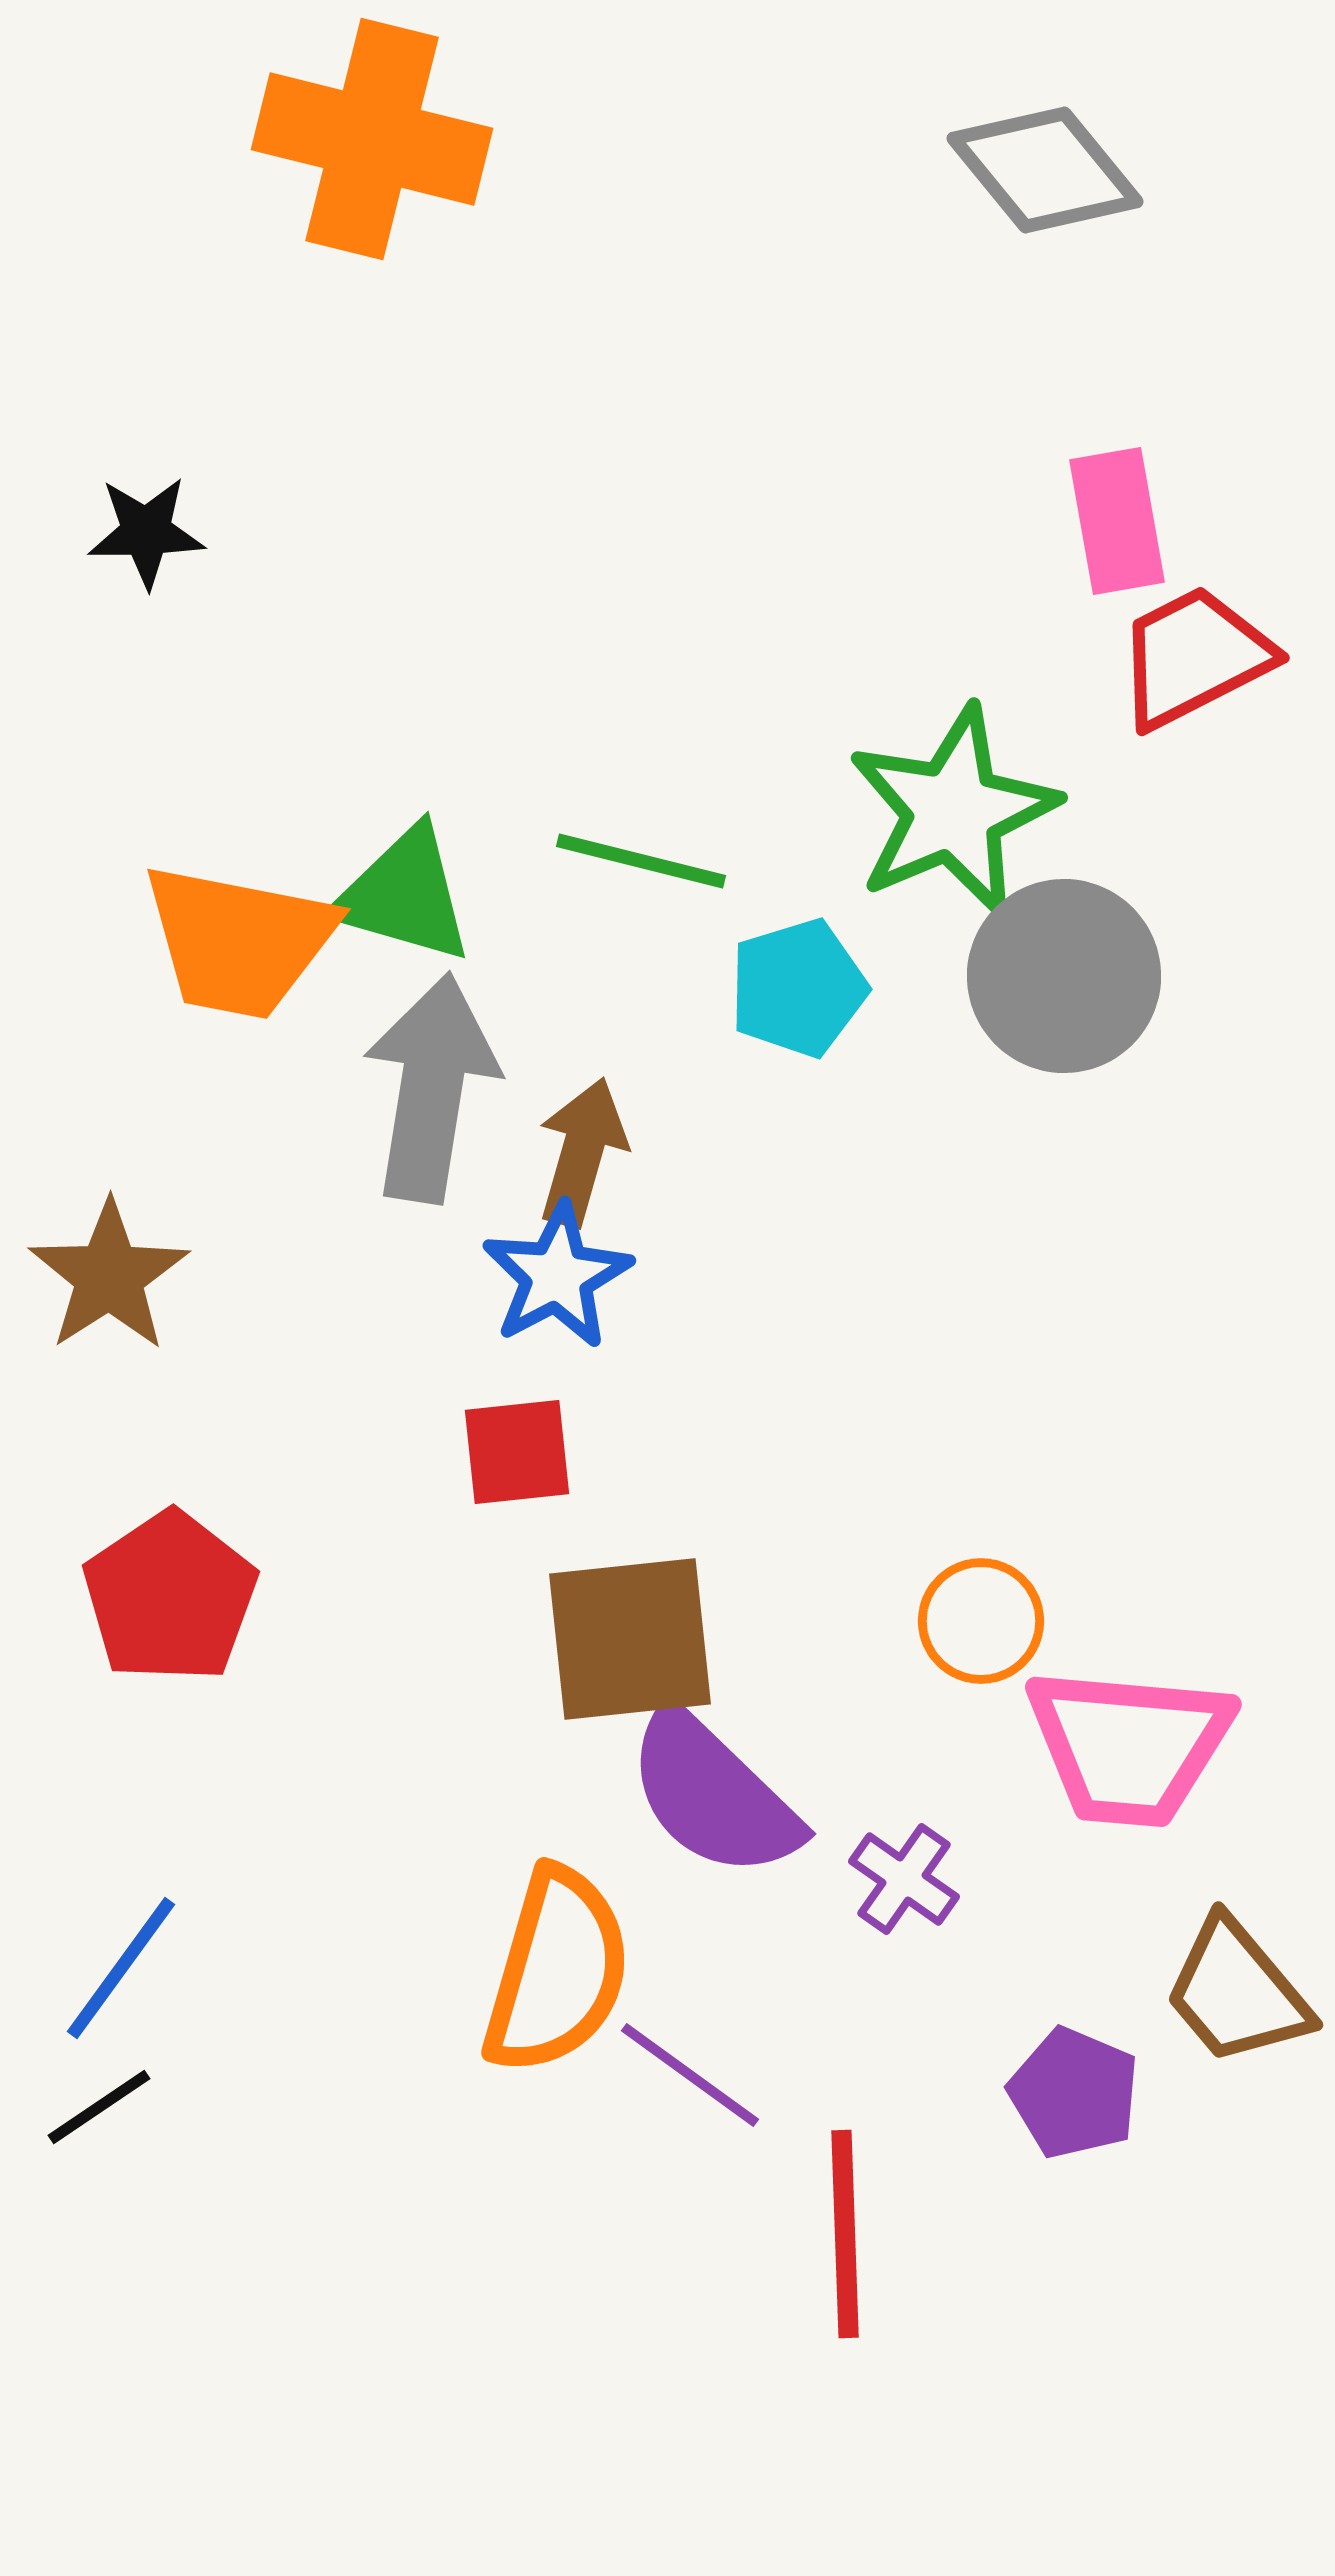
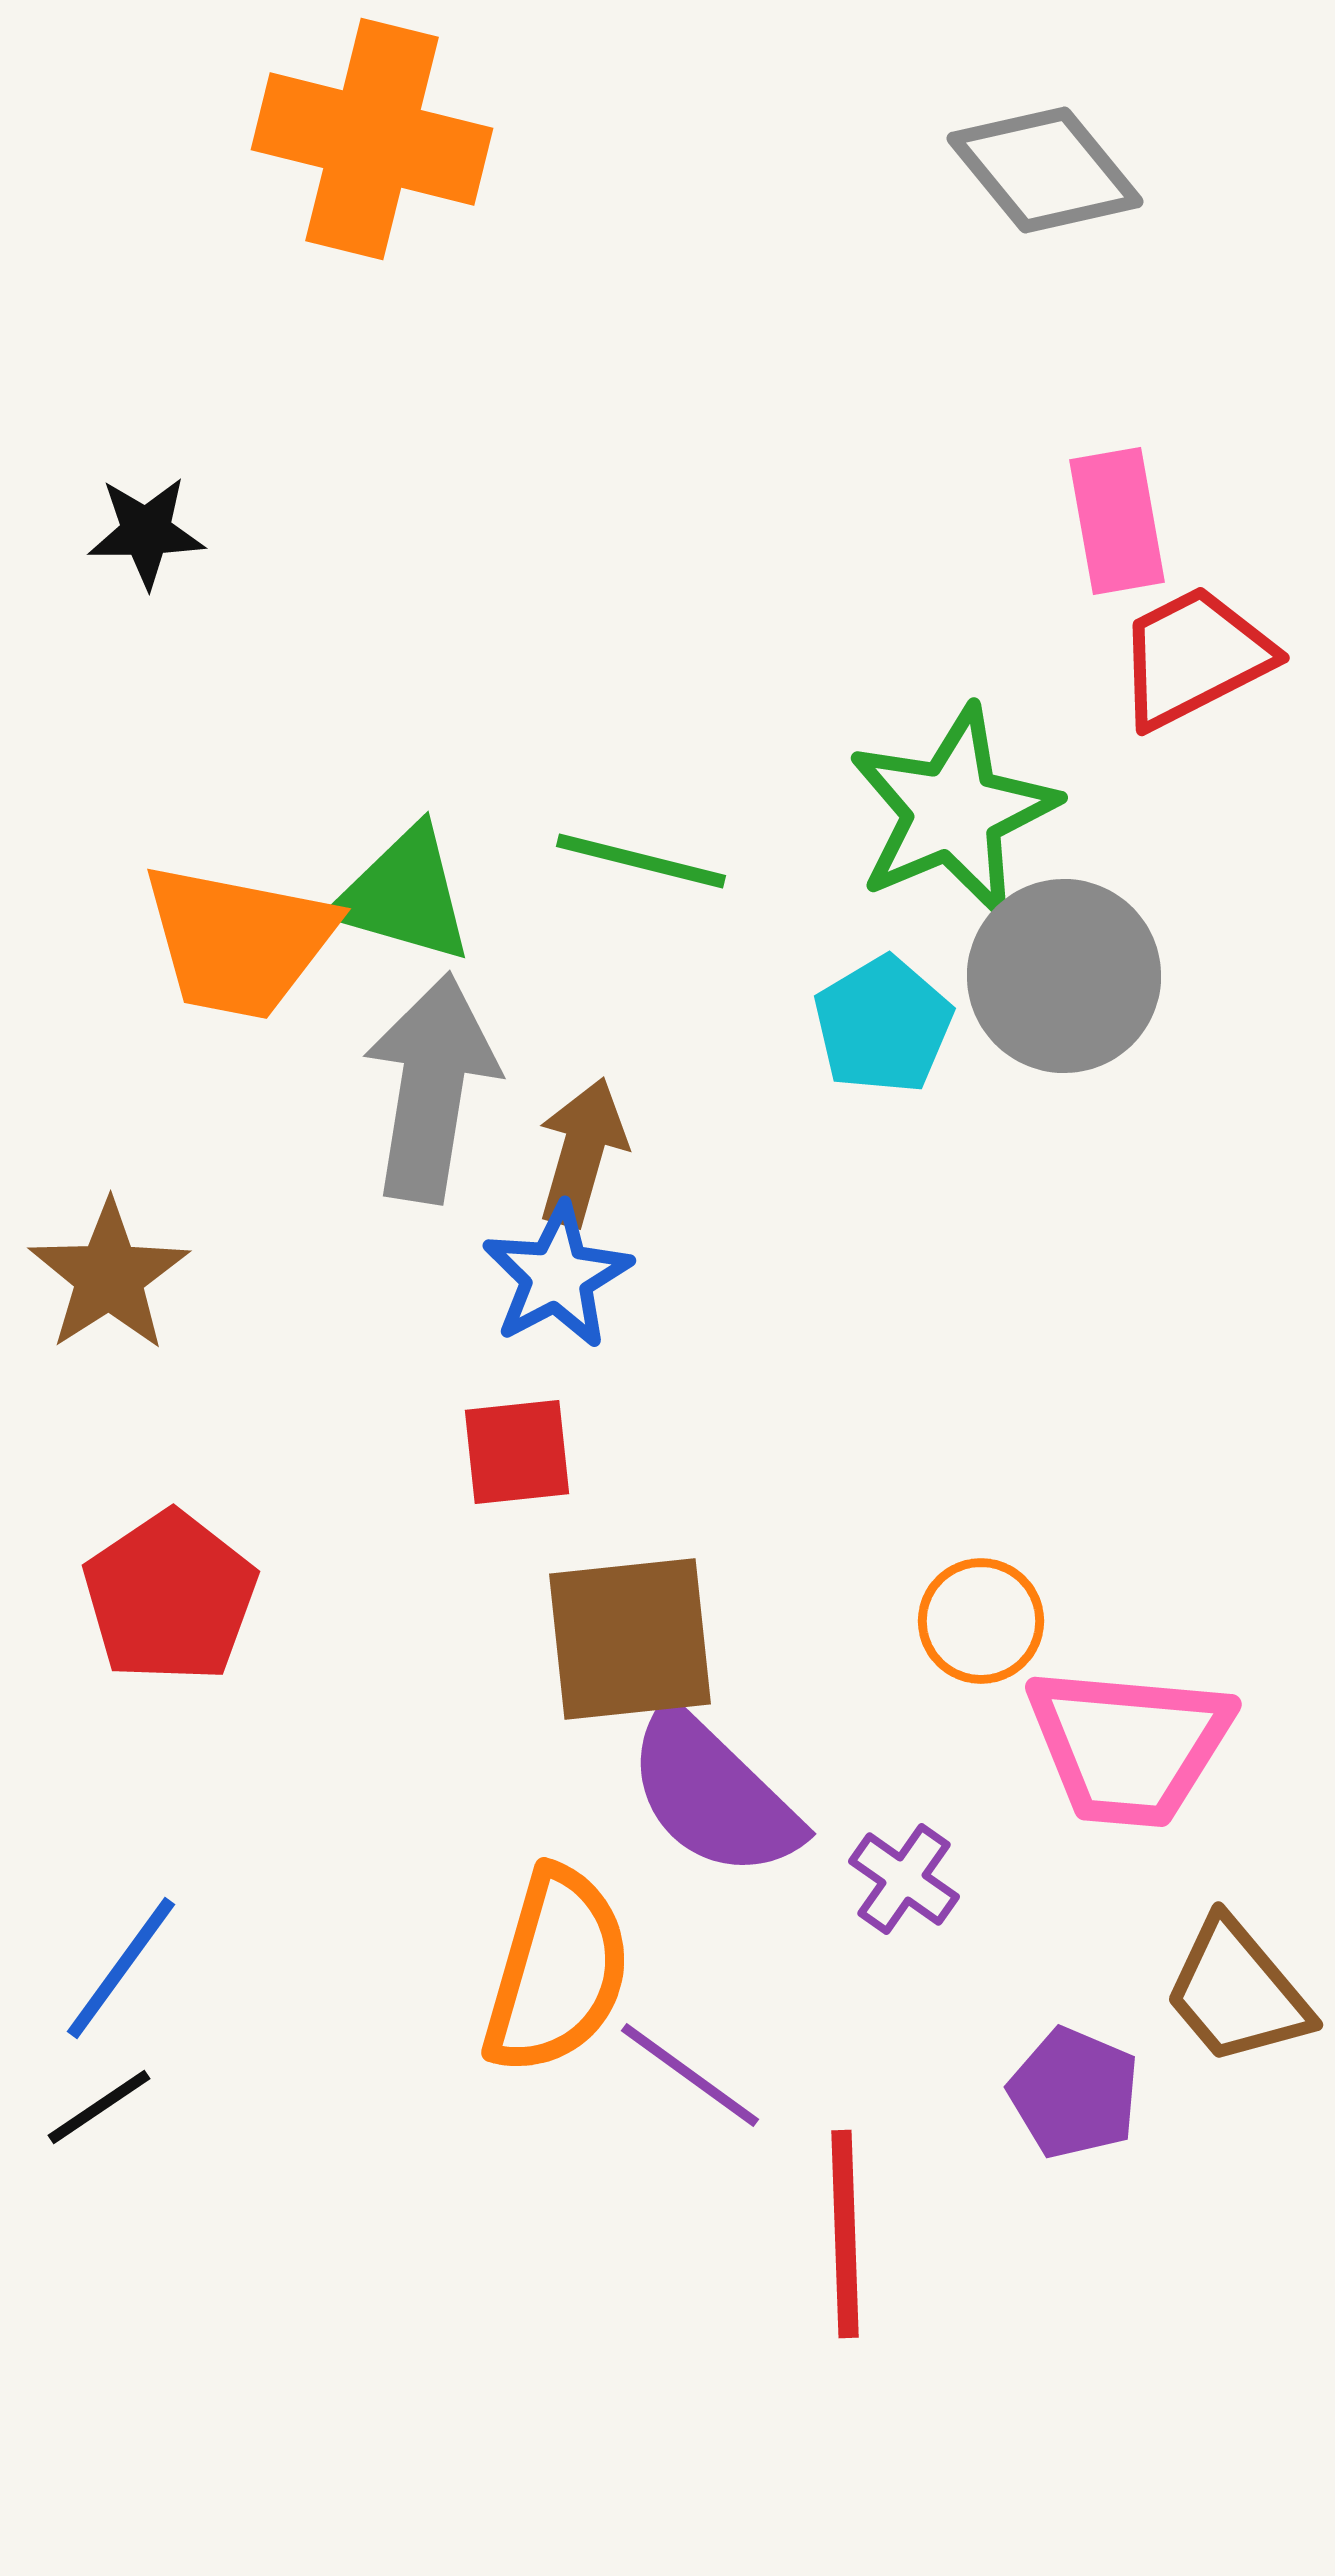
cyan pentagon: moved 85 px right, 37 px down; rotated 14 degrees counterclockwise
